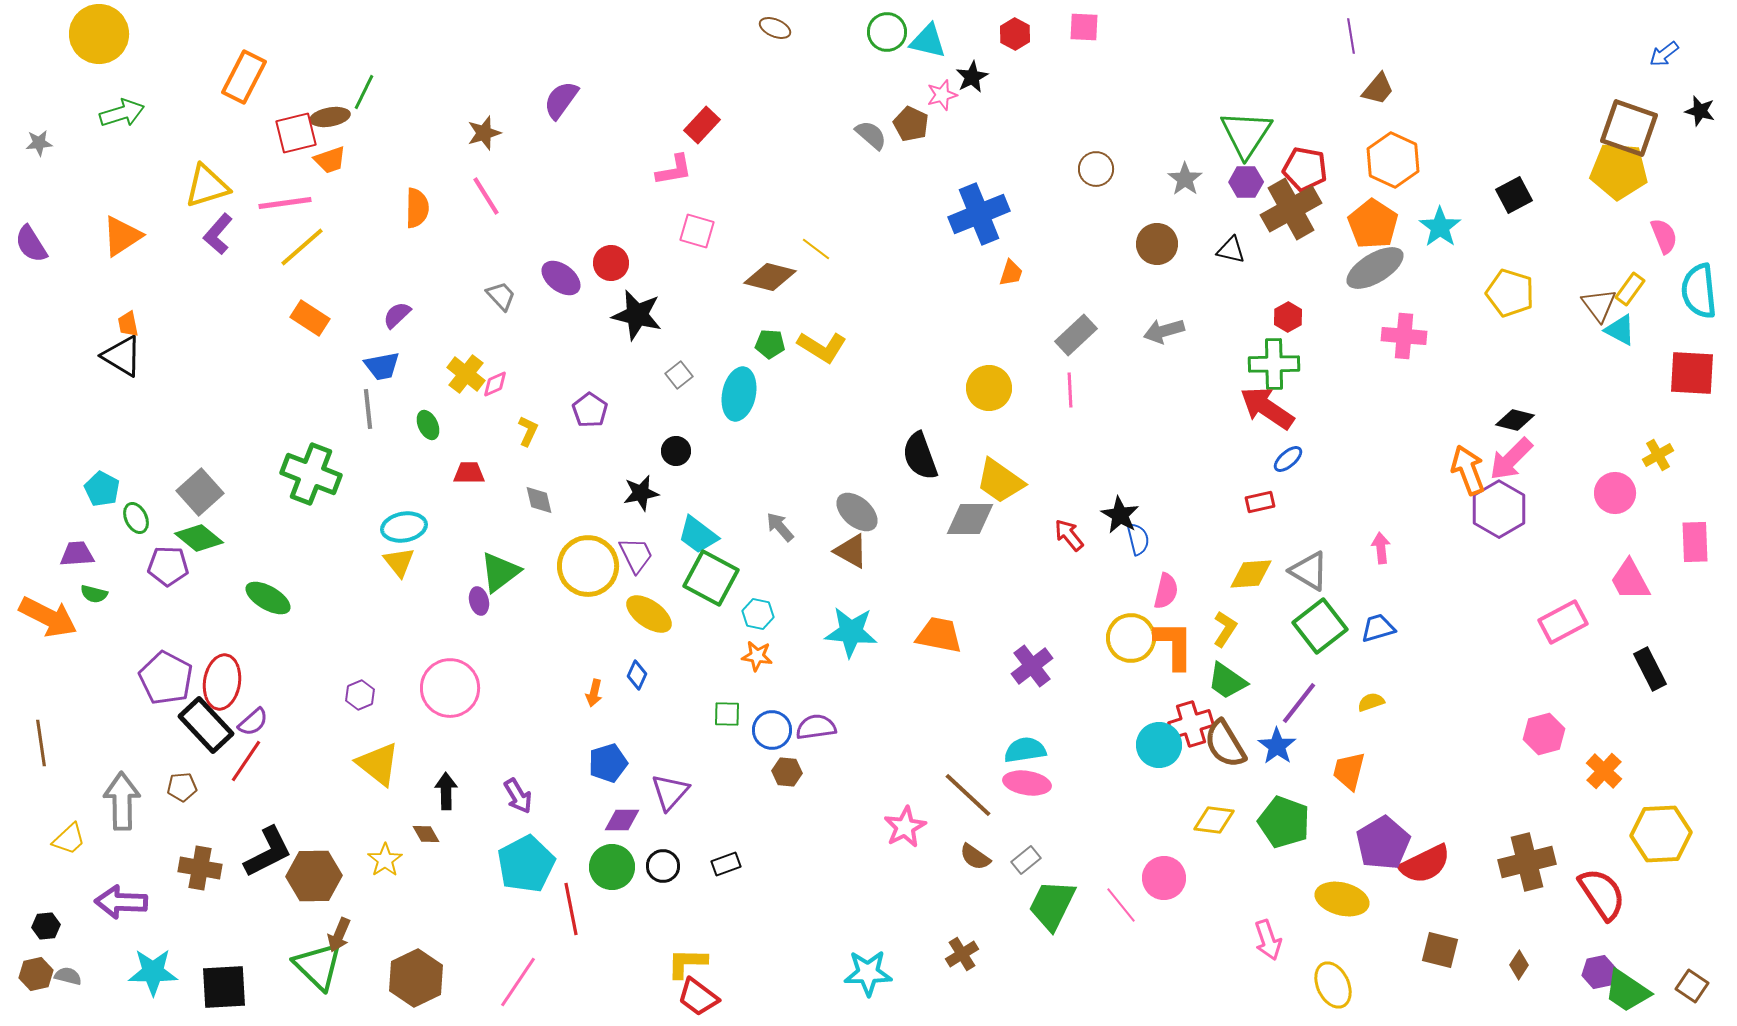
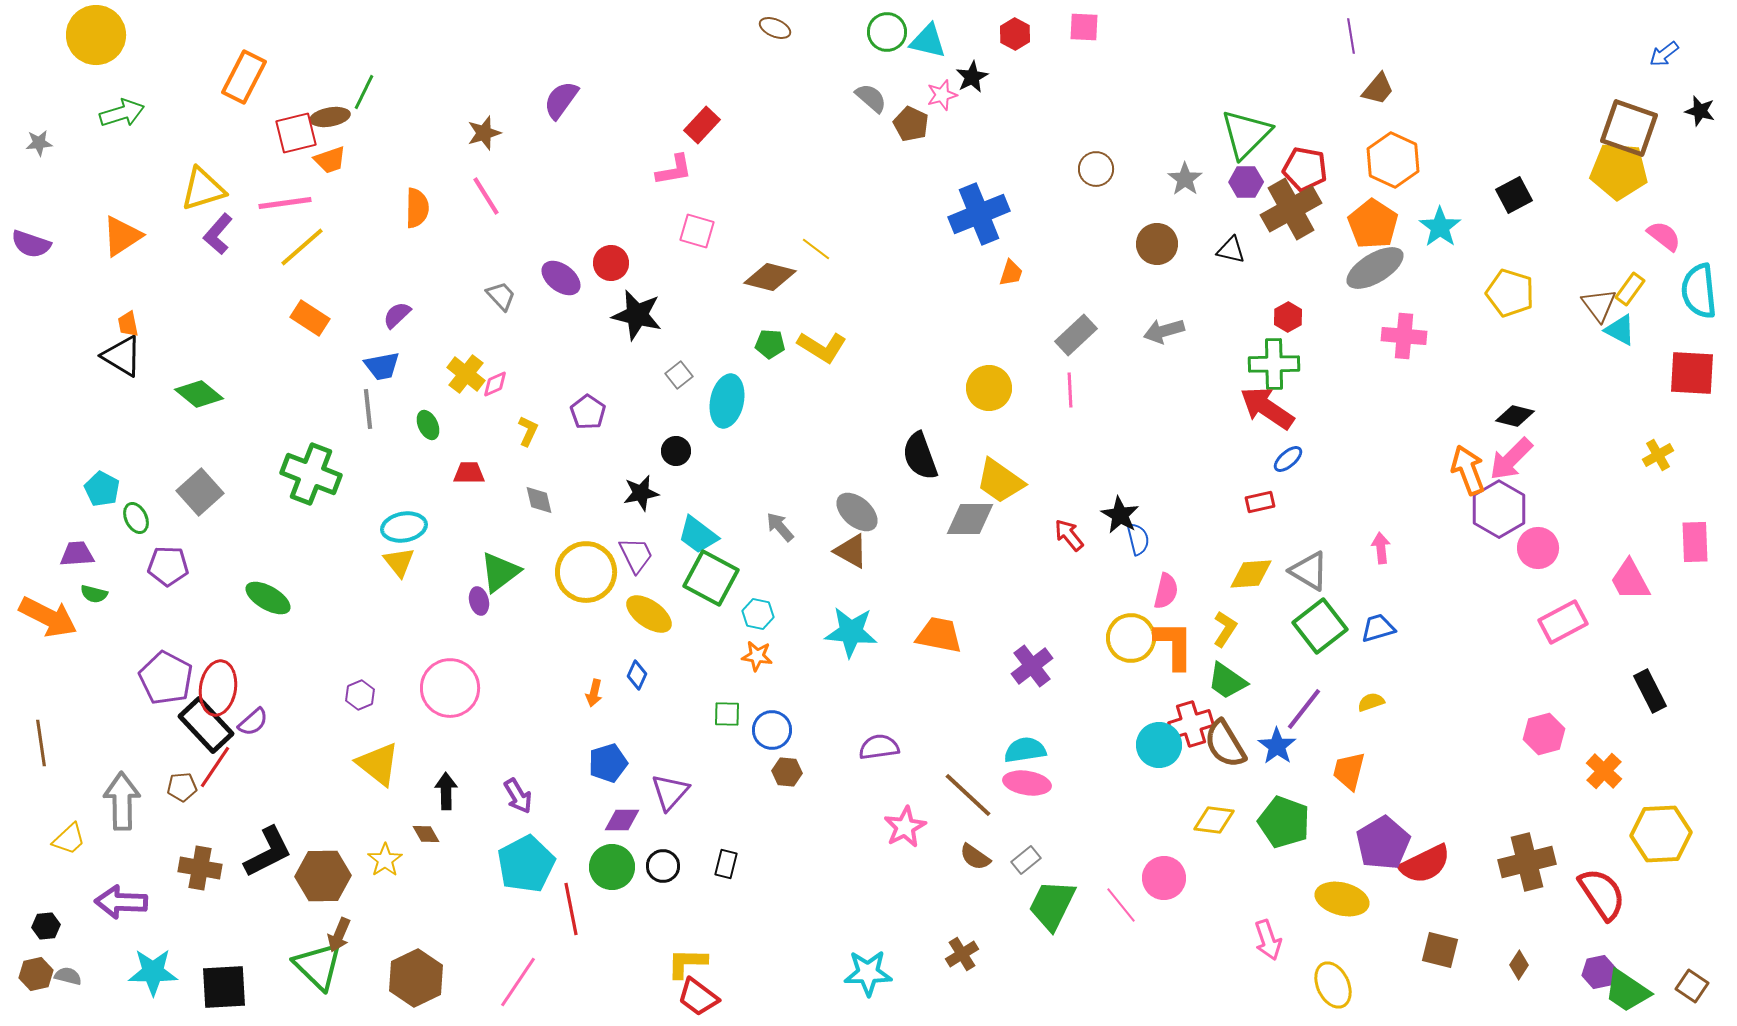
yellow circle at (99, 34): moved 3 px left, 1 px down
green triangle at (1246, 134): rotated 12 degrees clockwise
gray semicircle at (871, 135): moved 37 px up
yellow triangle at (207, 186): moved 4 px left, 3 px down
pink semicircle at (1664, 236): rotated 30 degrees counterclockwise
purple semicircle at (31, 244): rotated 39 degrees counterclockwise
cyan ellipse at (739, 394): moved 12 px left, 7 px down
purple pentagon at (590, 410): moved 2 px left, 2 px down
black diamond at (1515, 420): moved 4 px up
pink circle at (1615, 493): moved 77 px left, 55 px down
green diamond at (199, 538): moved 144 px up
yellow circle at (588, 566): moved 2 px left, 6 px down
black rectangle at (1650, 669): moved 22 px down
red ellipse at (222, 682): moved 4 px left, 6 px down
purple line at (1299, 703): moved 5 px right, 6 px down
purple semicircle at (816, 727): moved 63 px right, 20 px down
red line at (246, 761): moved 31 px left, 6 px down
black rectangle at (726, 864): rotated 56 degrees counterclockwise
brown hexagon at (314, 876): moved 9 px right
